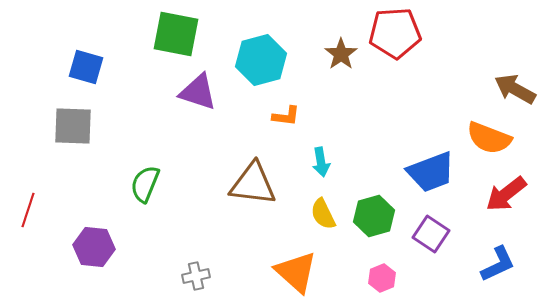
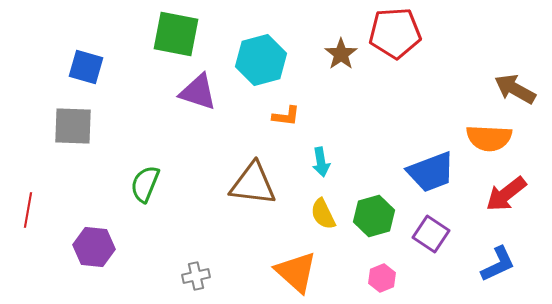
orange semicircle: rotated 18 degrees counterclockwise
red line: rotated 8 degrees counterclockwise
